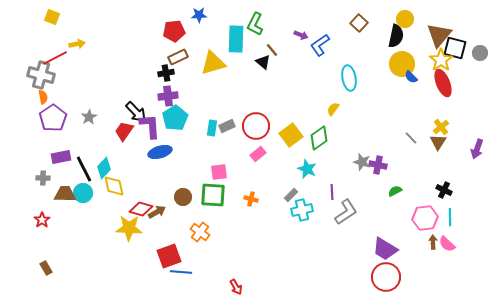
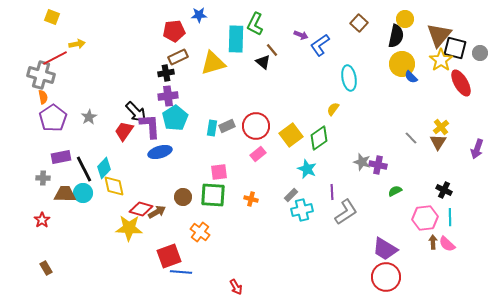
red ellipse at (443, 83): moved 18 px right; rotated 8 degrees counterclockwise
